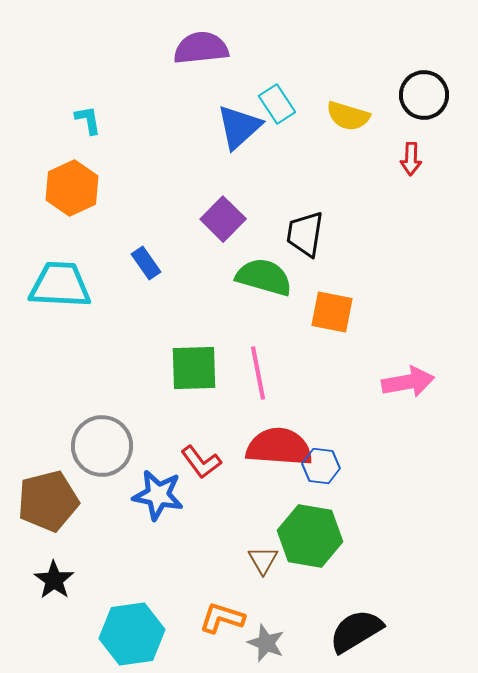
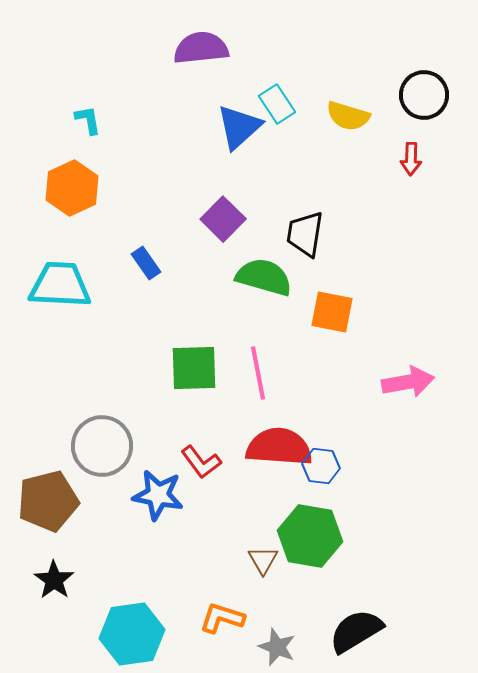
gray star: moved 11 px right, 4 px down
